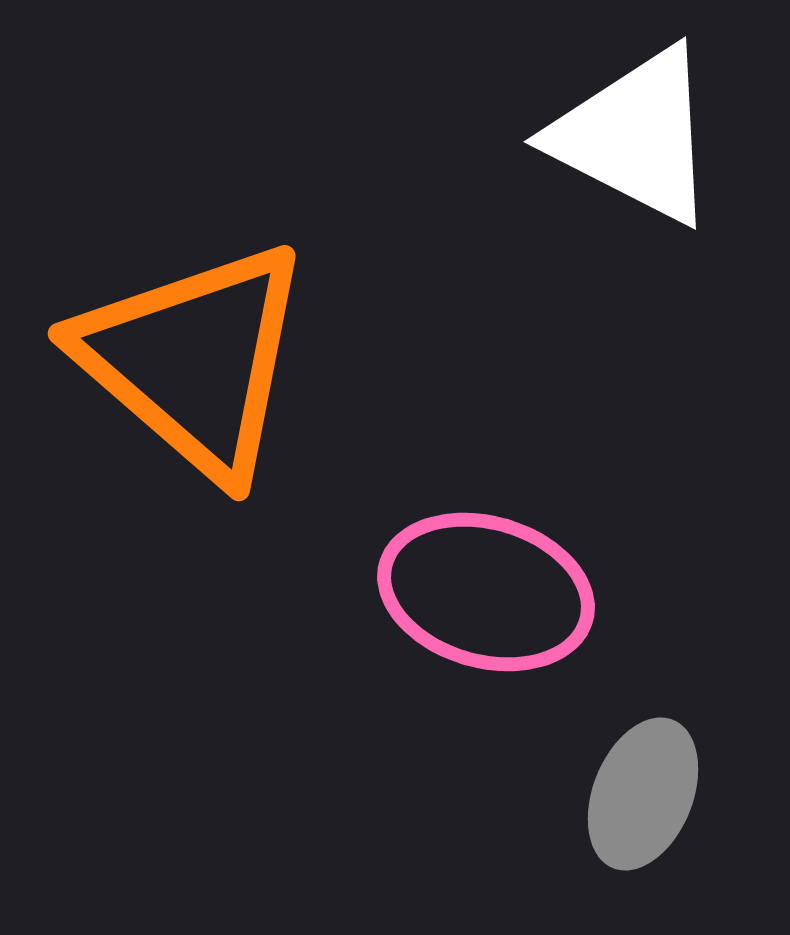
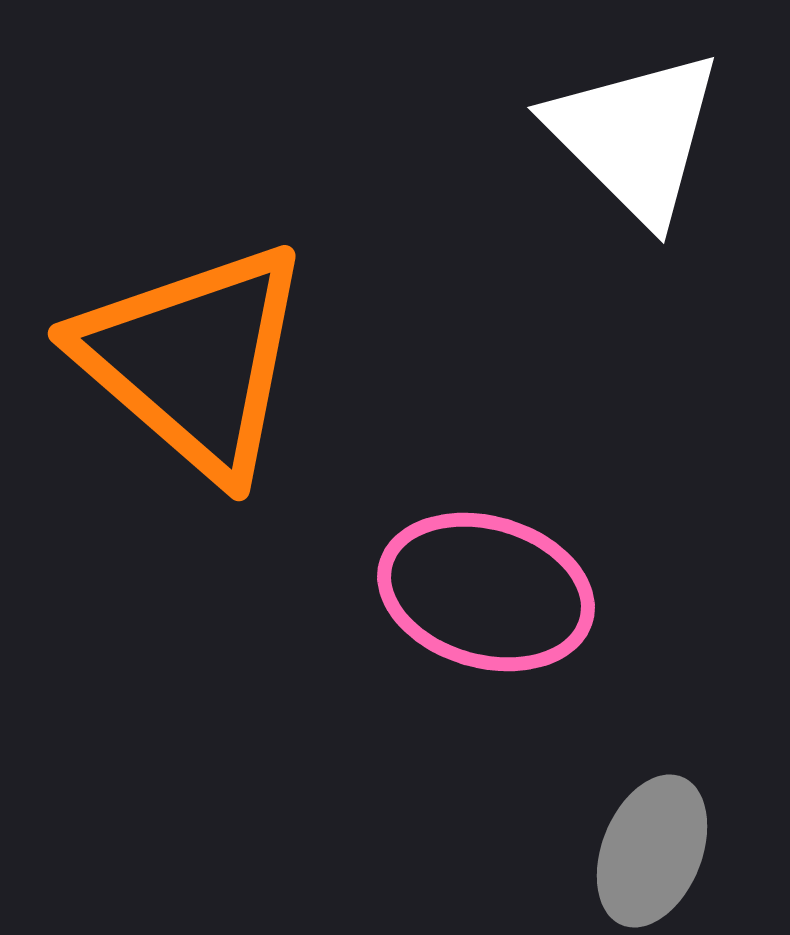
white triangle: rotated 18 degrees clockwise
gray ellipse: moved 9 px right, 57 px down
